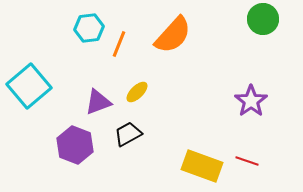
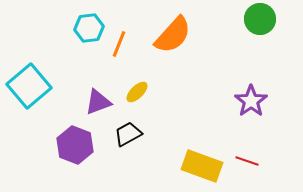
green circle: moved 3 px left
